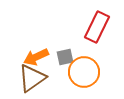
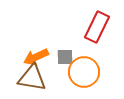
gray square: rotated 12 degrees clockwise
brown triangle: rotated 44 degrees clockwise
